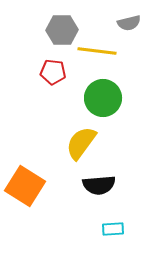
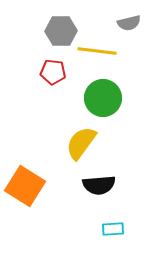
gray hexagon: moved 1 px left, 1 px down
